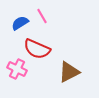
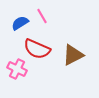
brown triangle: moved 4 px right, 17 px up
